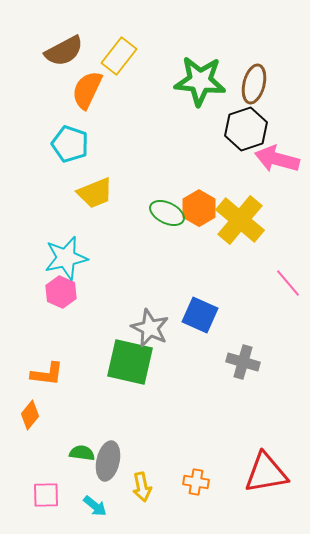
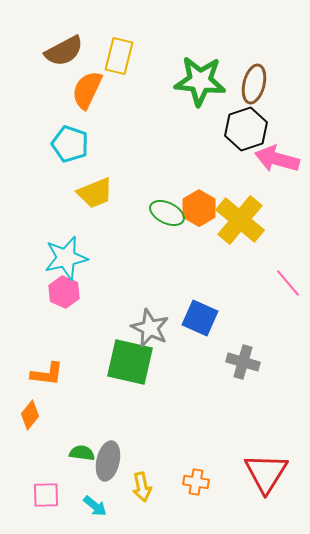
yellow rectangle: rotated 24 degrees counterclockwise
pink hexagon: moved 3 px right
blue square: moved 3 px down
red triangle: rotated 48 degrees counterclockwise
